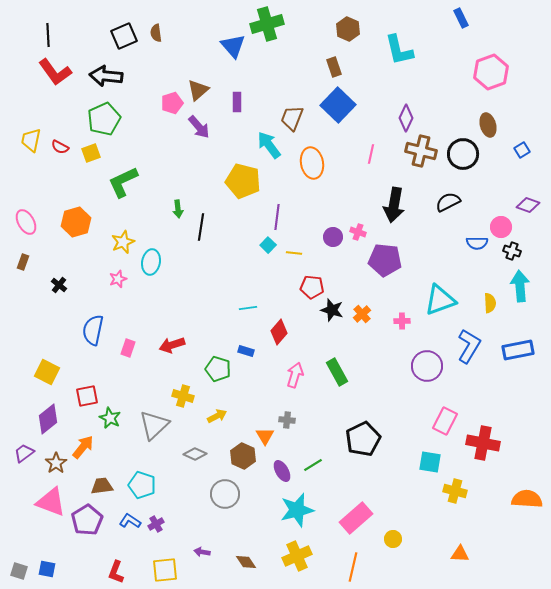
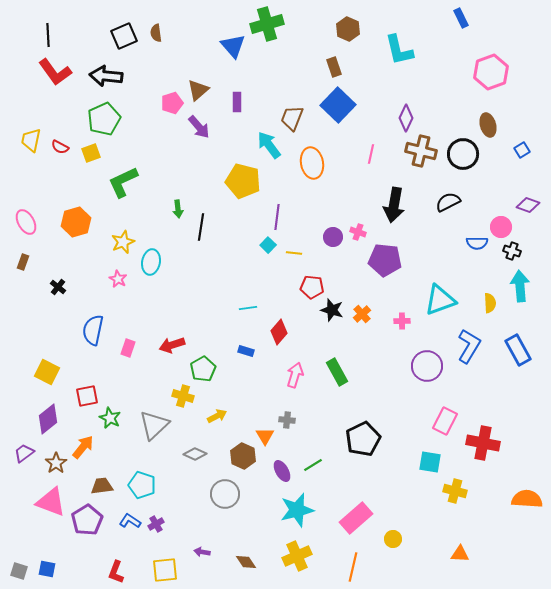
pink star at (118, 279): rotated 24 degrees counterclockwise
black cross at (59, 285): moved 1 px left, 2 px down
blue rectangle at (518, 350): rotated 72 degrees clockwise
green pentagon at (218, 369): moved 15 px left; rotated 25 degrees clockwise
